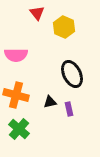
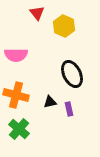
yellow hexagon: moved 1 px up
